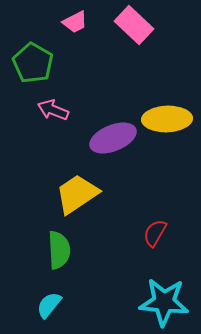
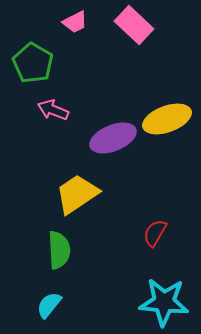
yellow ellipse: rotated 18 degrees counterclockwise
